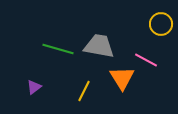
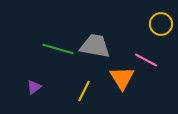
gray trapezoid: moved 4 px left
